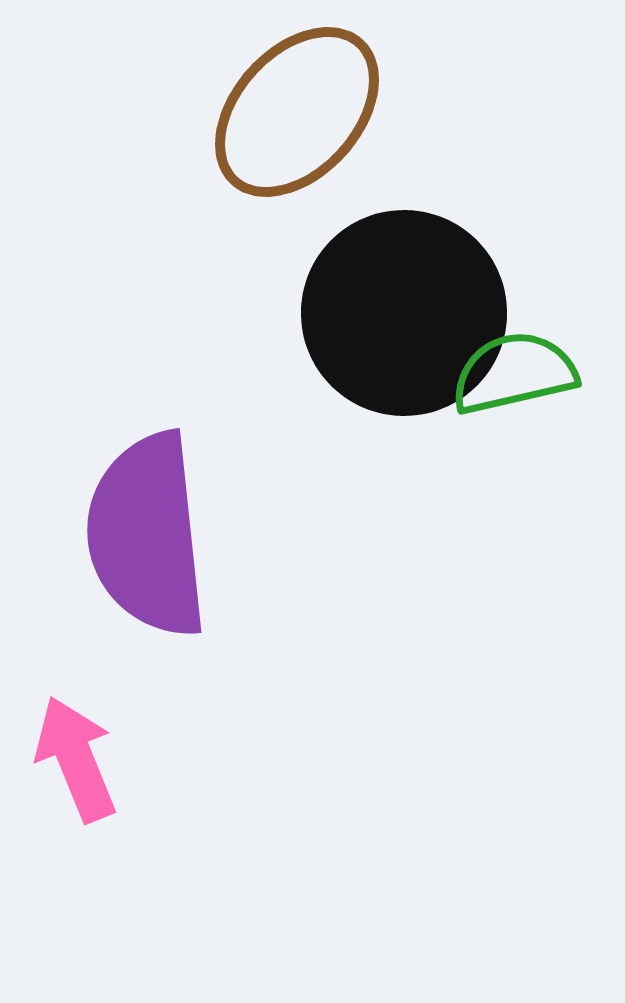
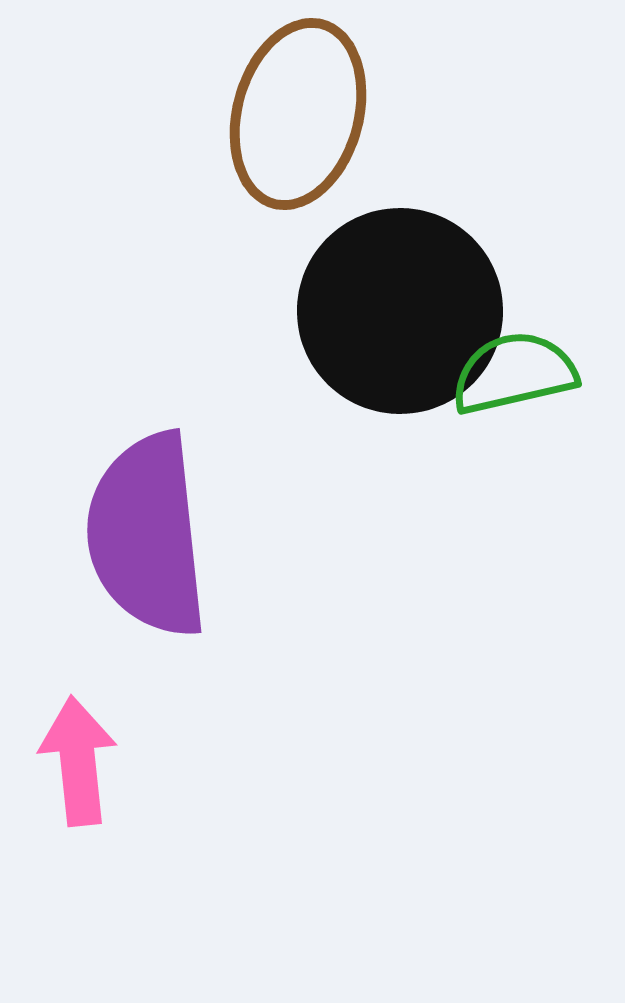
brown ellipse: moved 1 px right, 2 px down; rotated 27 degrees counterclockwise
black circle: moved 4 px left, 2 px up
pink arrow: moved 2 px right, 2 px down; rotated 16 degrees clockwise
